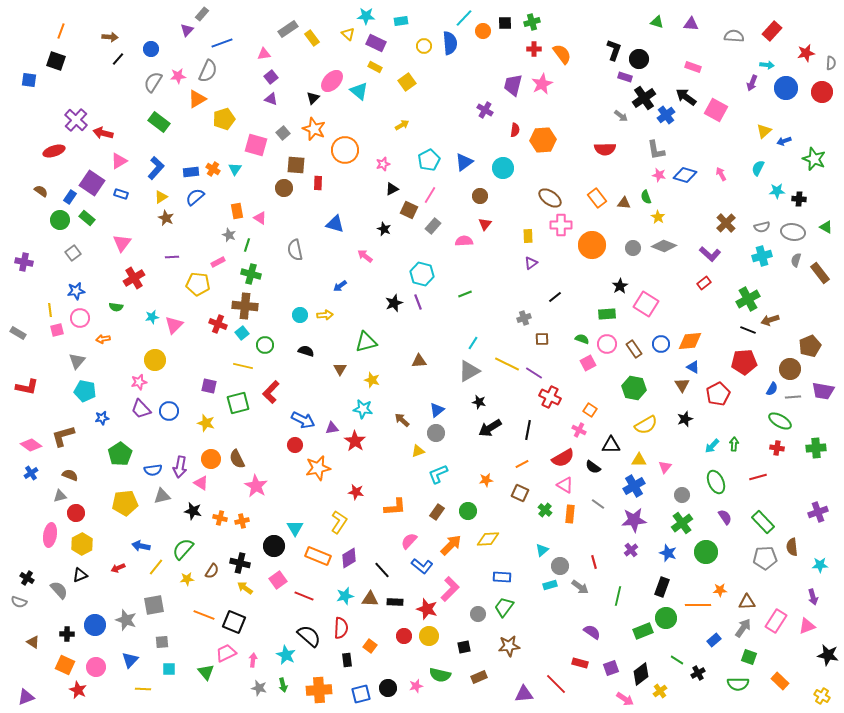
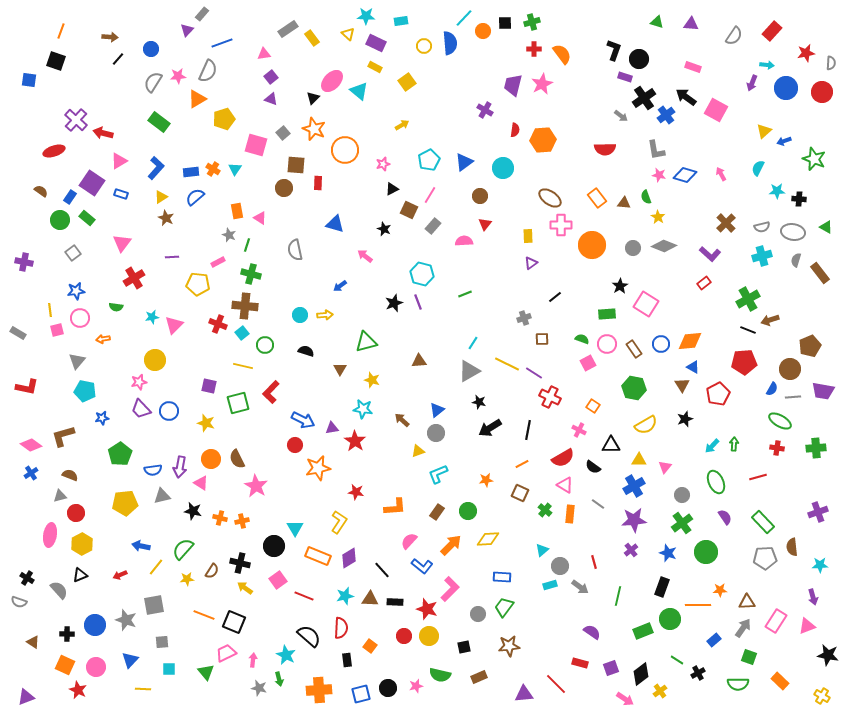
gray semicircle at (734, 36): rotated 120 degrees clockwise
orange square at (590, 410): moved 3 px right, 4 px up
red arrow at (118, 568): moved 2 px right, 7 px down
green circle at (666, 618): moved 4 px right, 1 px down
green arrow at (283, 685): moved 4 px left, 6 px up
